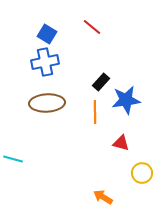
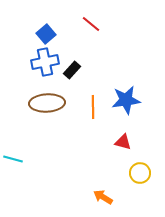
red line: moved 1 px left, 3 px up
blue square: moved 1 px left; rotated 18 degrees clockwise
black rectangle: moved 29 px left, 12 px up
orange line: moved 2 px left, 5 px up
red triangle: moved 2 px right, 1 px up
yellow circle: moved 2 px left
